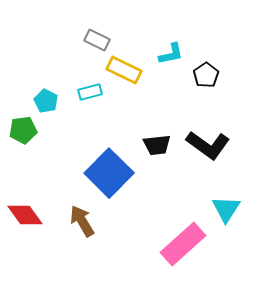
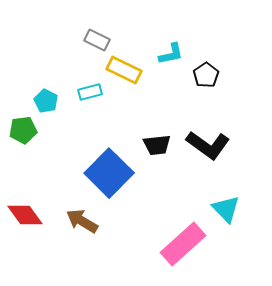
cyan triangle: rotated 16 degrees counterclockwise
brown arrow: rotated 28 degrees counterclockwise
